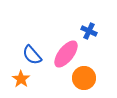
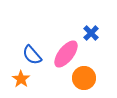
blue cross: moved 2 px right, 2 px down; rotated 21 degrees clockwise
